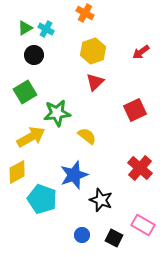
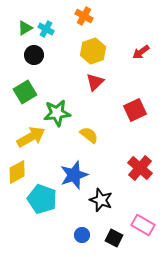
orange cross: moved 1 px left, 3 px down
yellow semicircle: moved 2 px right, 1 px up
